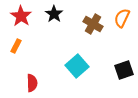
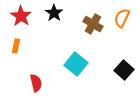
black star: moved 1 px up
orange rectangle: rotated 16 degrees counterclockwise
cyan square: moved 1 px left, 2 px up; rotated 10 degrees counterclockwise
black square: rotated 30 degrees counterclockwise
red semicircle: moved 4 px right; rotated 12 degrees counterclockwise
